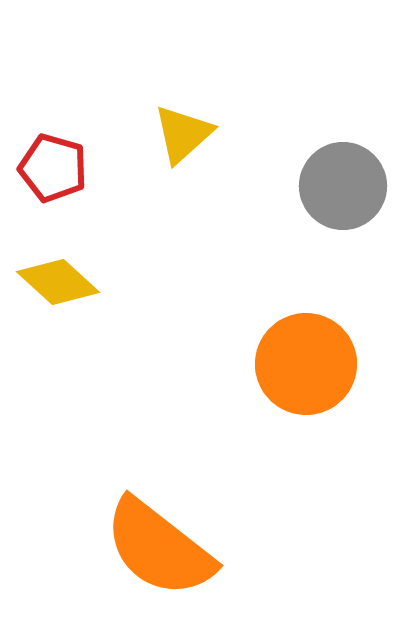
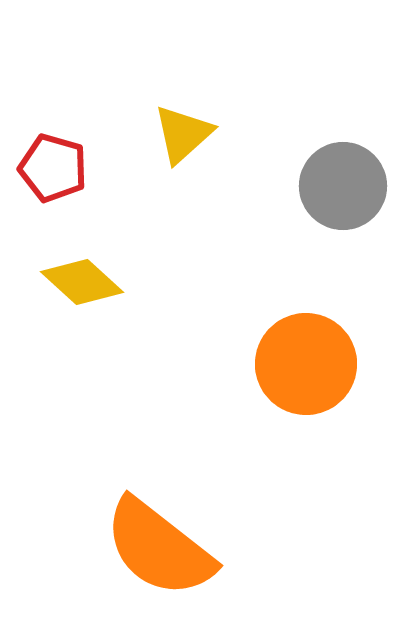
yellow diamond: moved 24 px right
